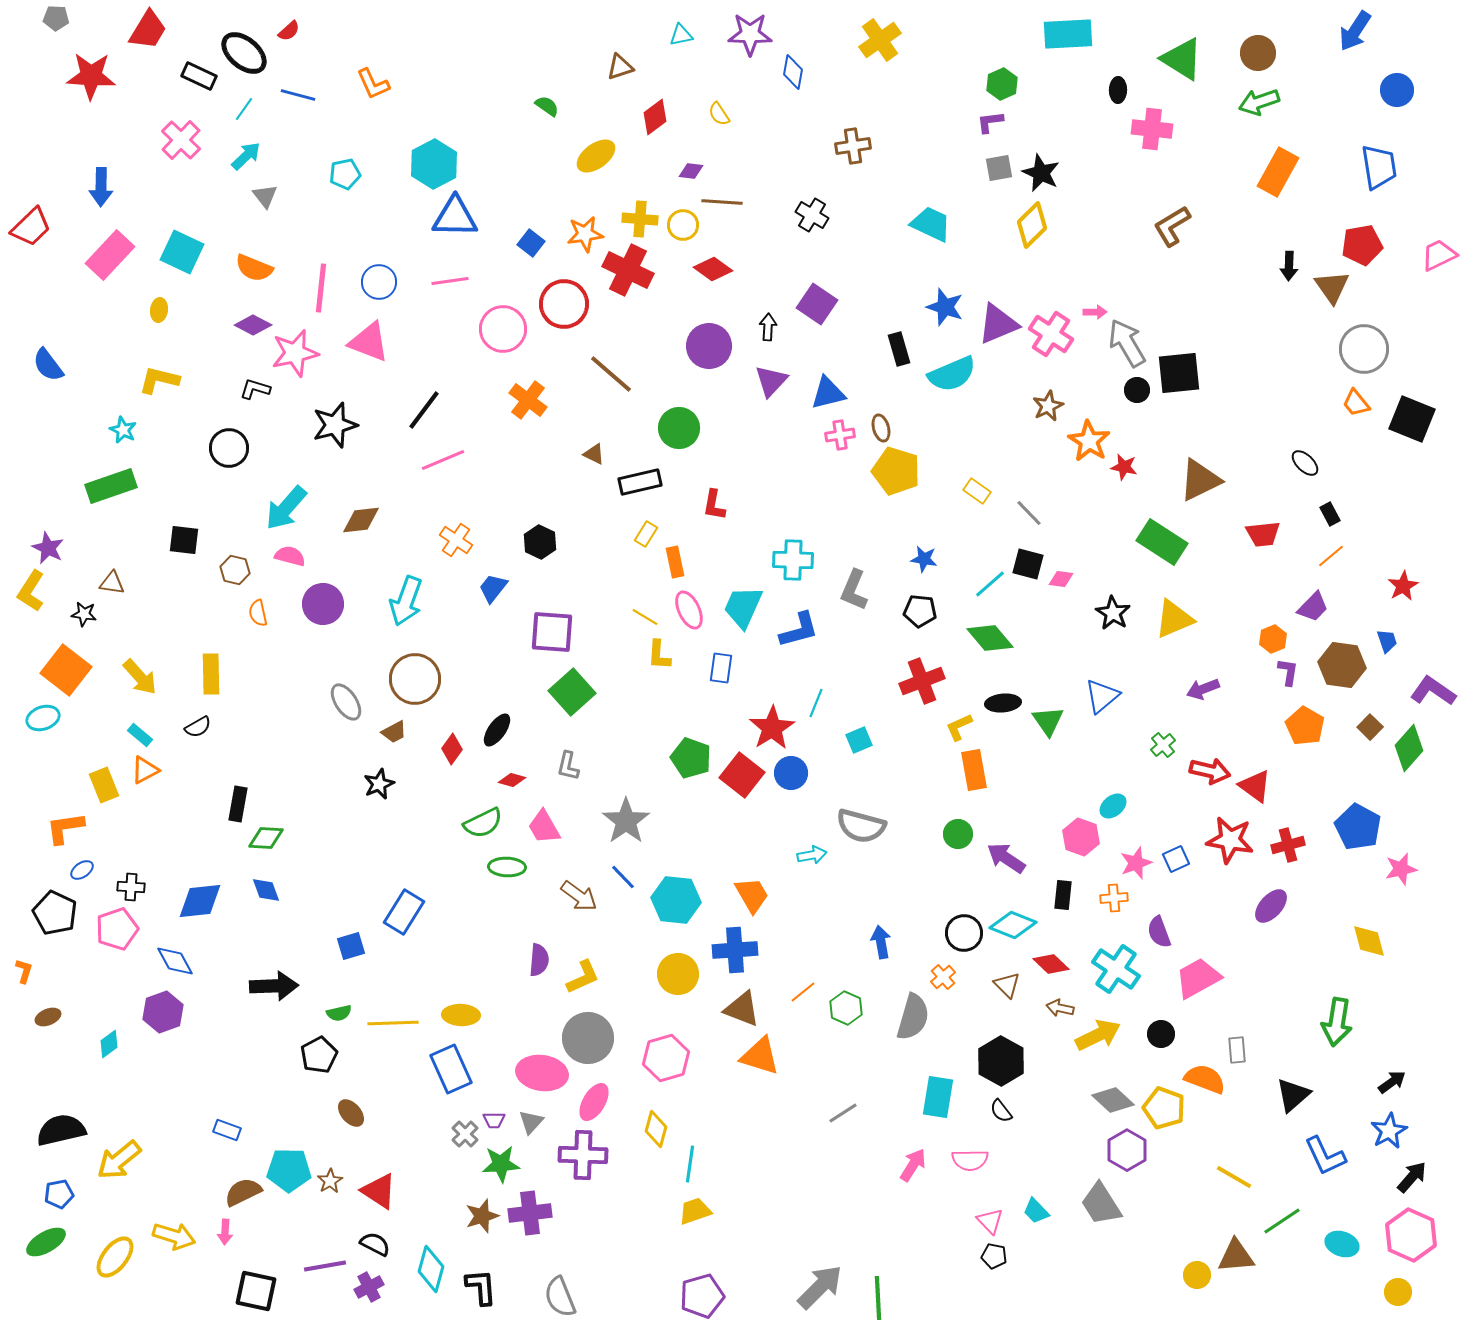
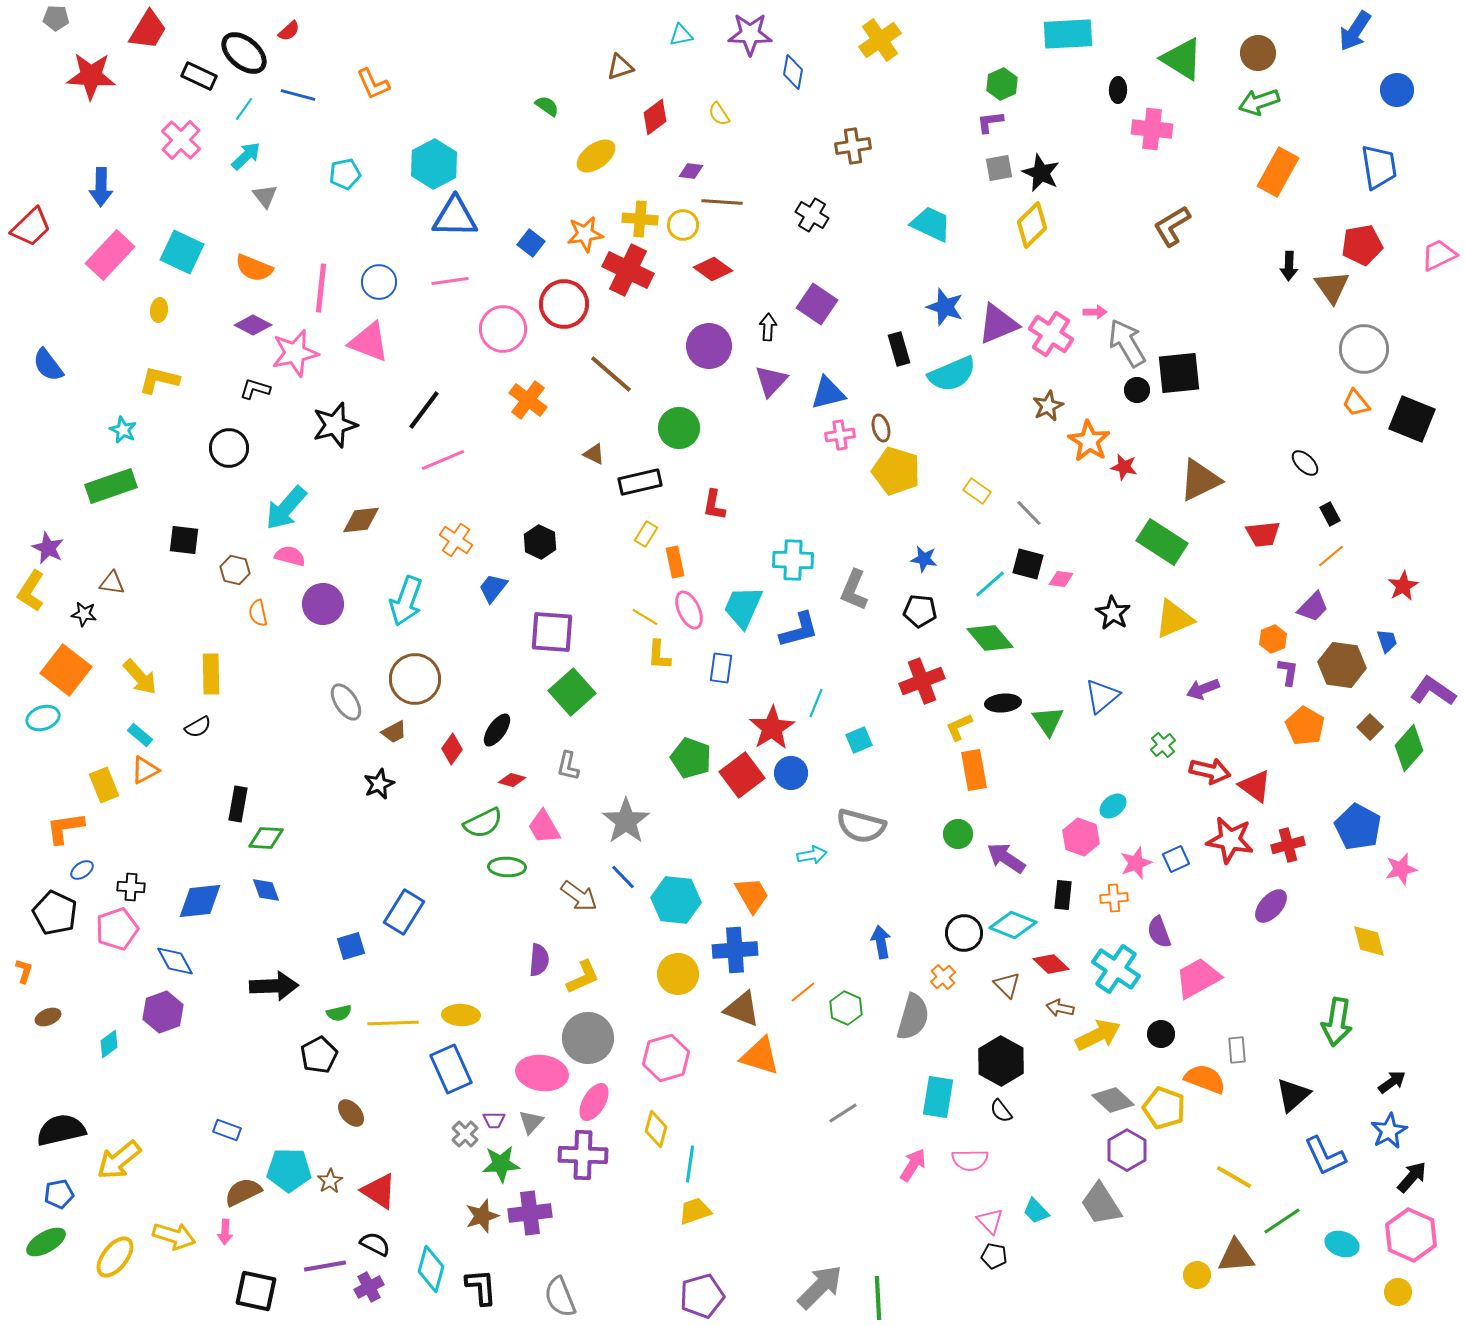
red square at (742, 775): rotated 15 degrees clockwise
